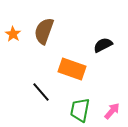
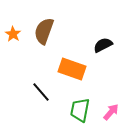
pink arrow: moved 1 px left, 1 px down
